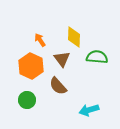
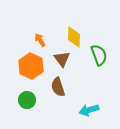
green semicircle: moved 2 px right, 2 px up; rotated 65 degrees clockwise
brown semicircle: moved 1 px down; rotated 24 degrees clockwise
